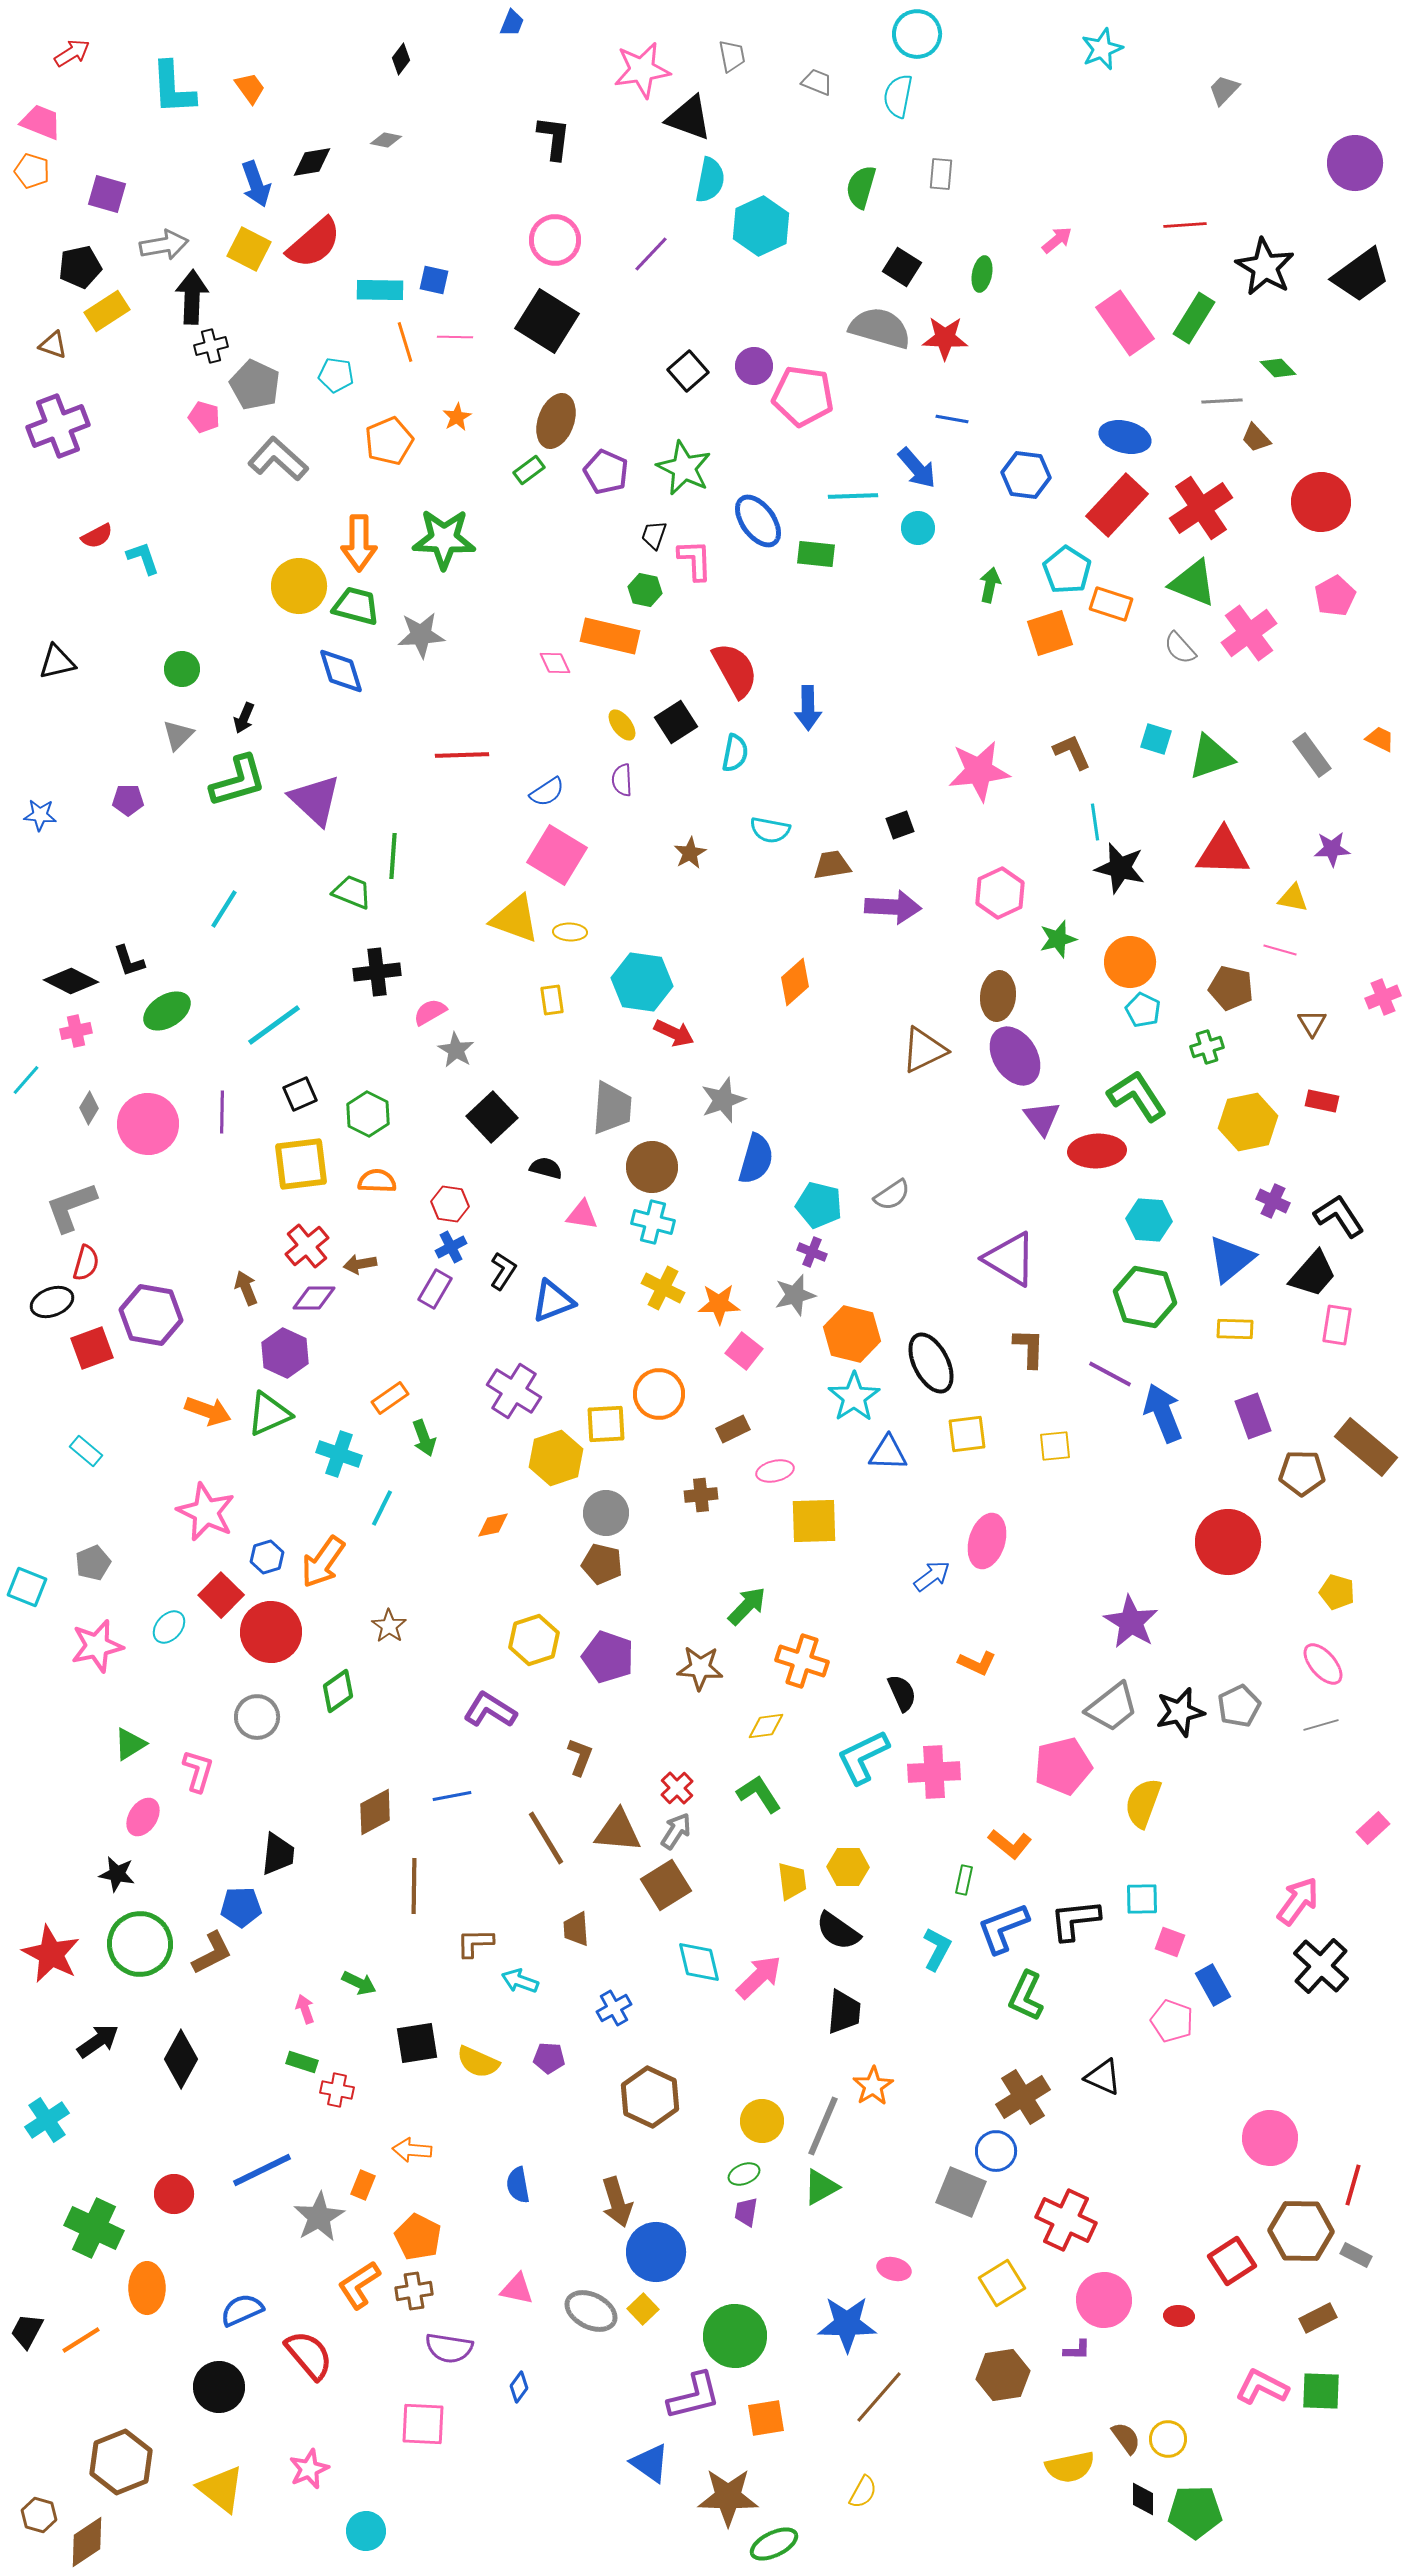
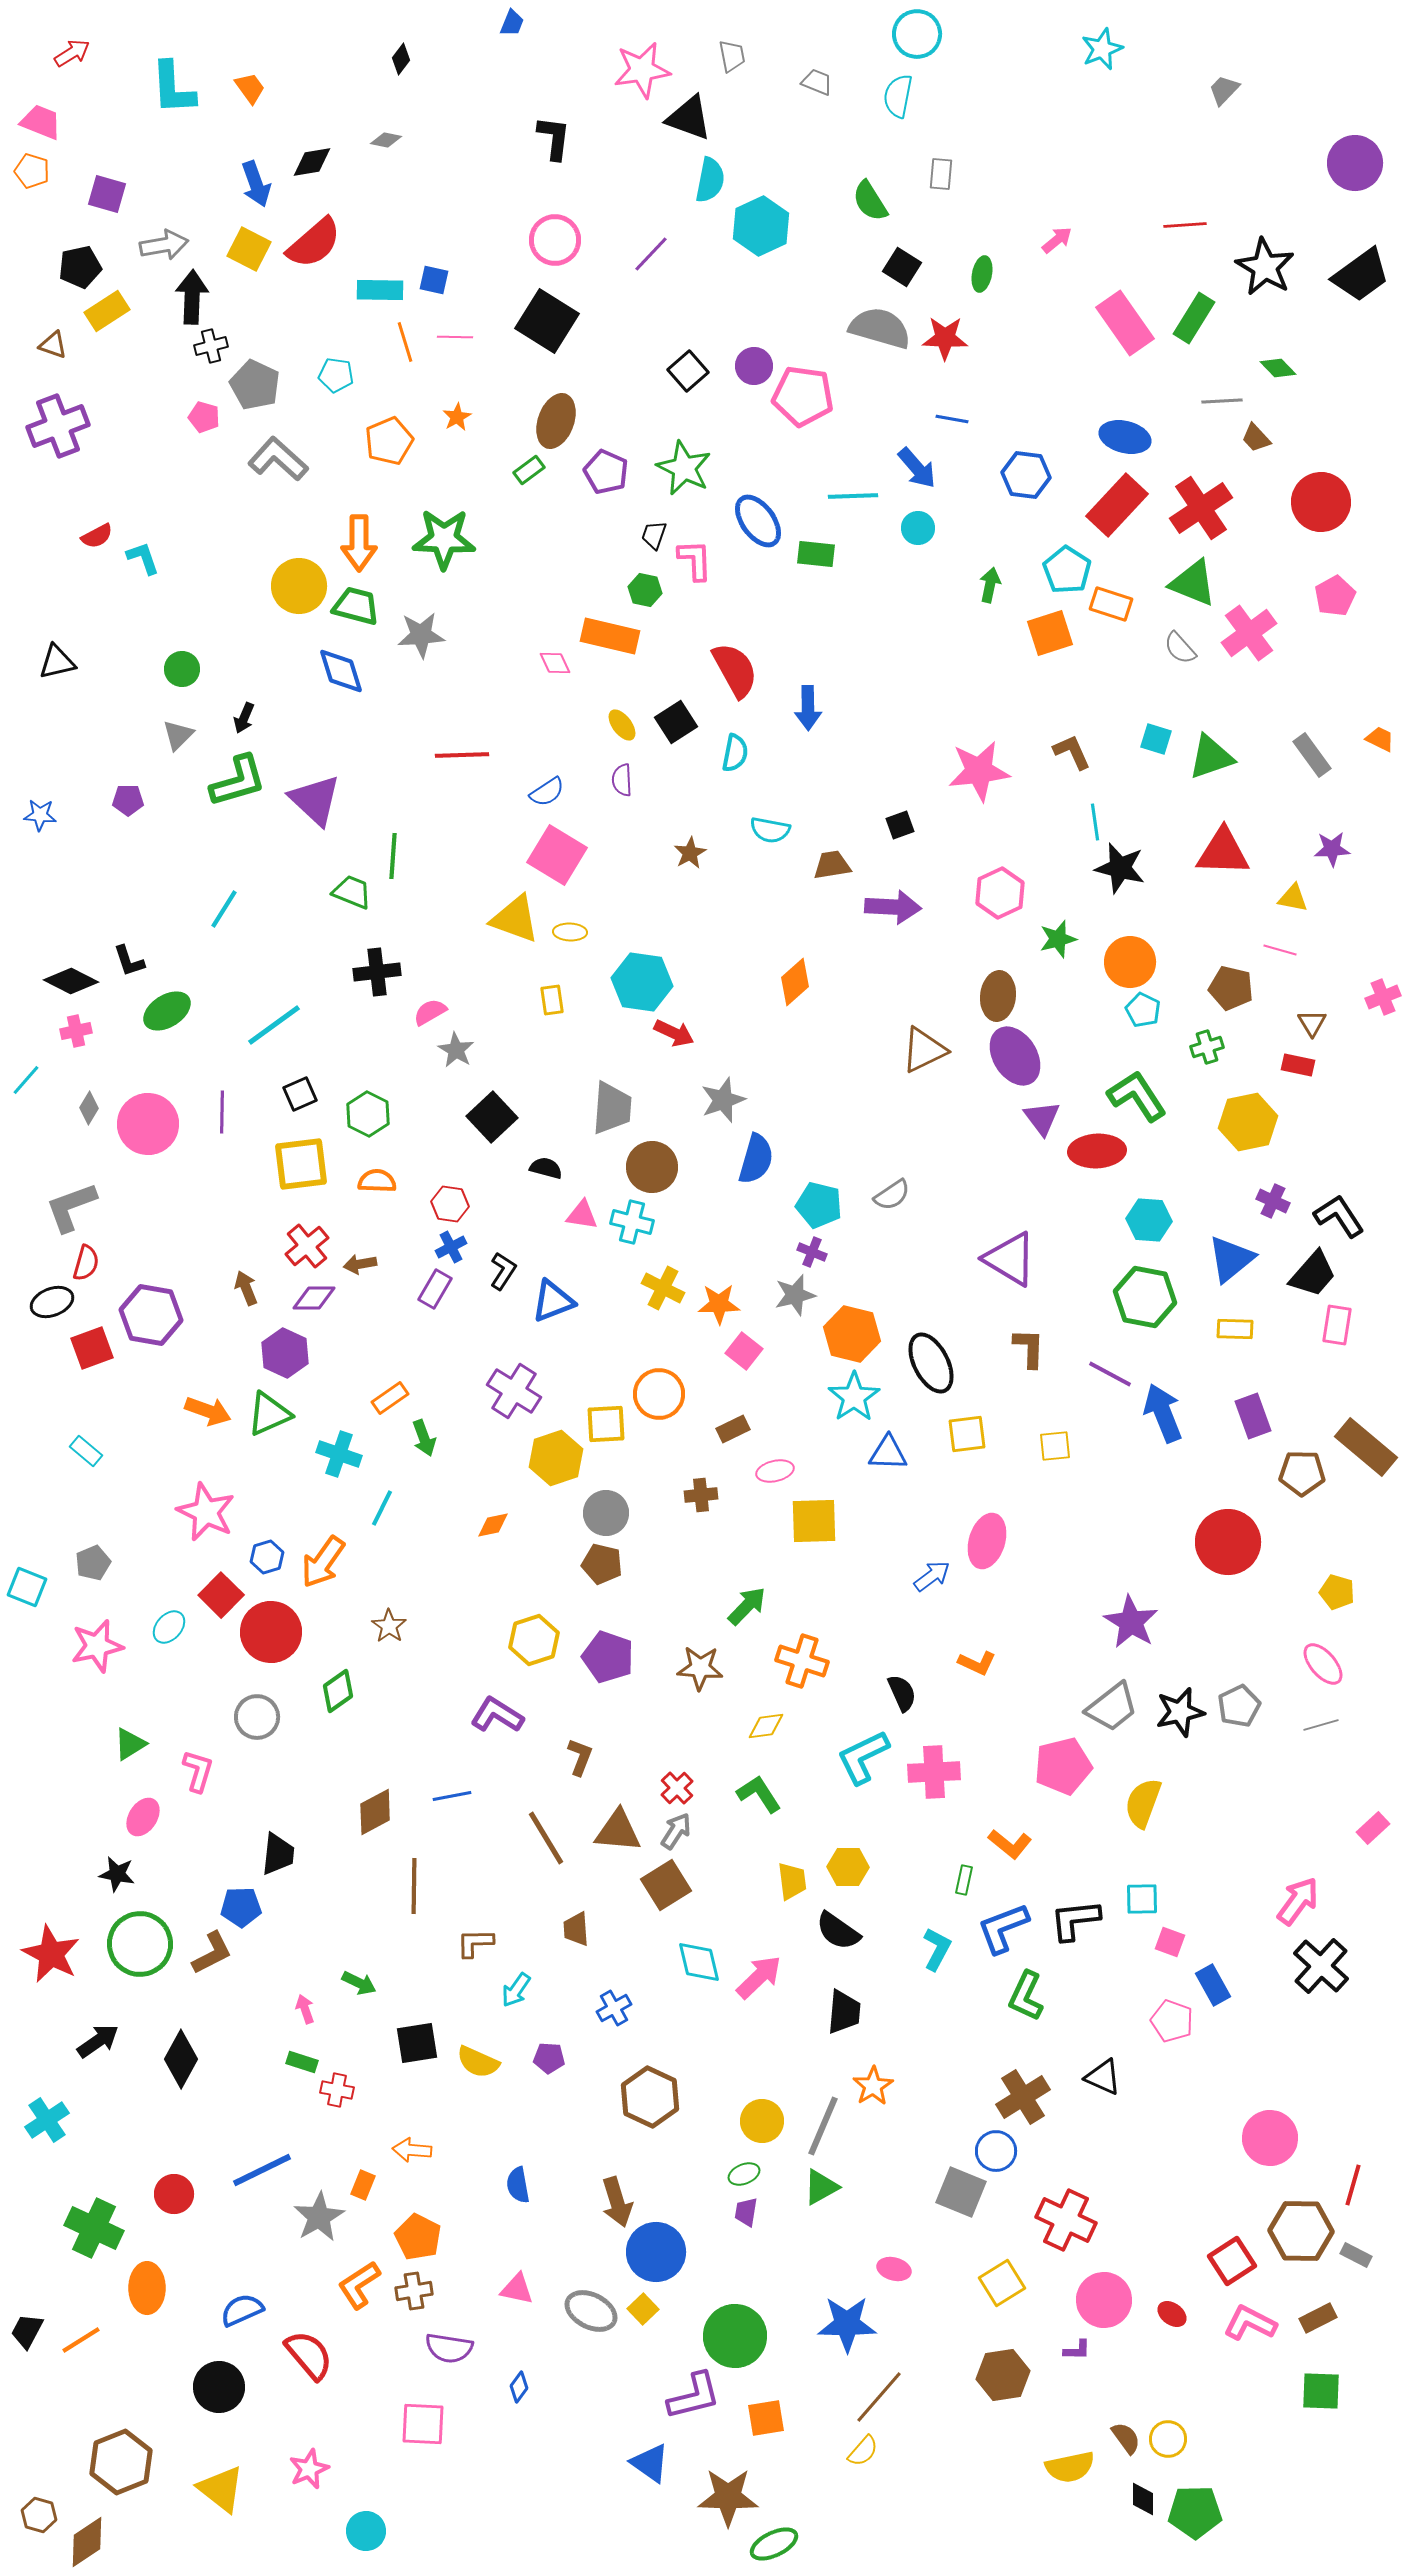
green semicircle at (861, 187): moved 9 px right, 14 px down; rotated 48 degrees counterclockwise
red rectangle at (1322, 1101): moved 24 px left, 36 px up
cyan cross at (653, 1222): moved 21 px left
purple L-shape at (490, 1710): moved 7 px right, 5 px down
cyan arrow at (520, 1981): moved 4 px left, 9 px down; rotated 75 degrees counterclockwise
red ellipse at (1179, 2316): moved 7 px left, 2 px up; rotated 32 degrees clockwise
pink L-shape at (1262, 2387): moved 12 px left, 64 px up
yellow semicircle at (863, 2492): moved 41 px up; rotated 12 degrees clockwise
